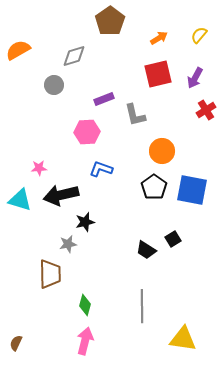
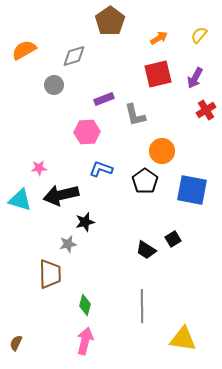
orange semicircle: moved 6 px right
black pentagon: moved 9 px left, 6 px up
